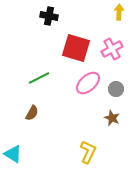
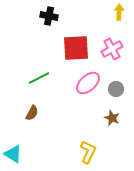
red square: rotated 20 degrees counterclockwise
